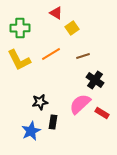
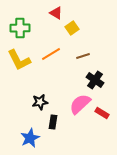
blue star: moved 1 px left, 7 px down
